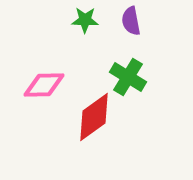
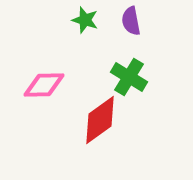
green star: rotated 16 degrees clockwise
green cross: moved 1 px right
red diamond: moved 6 px right, 3 px down
